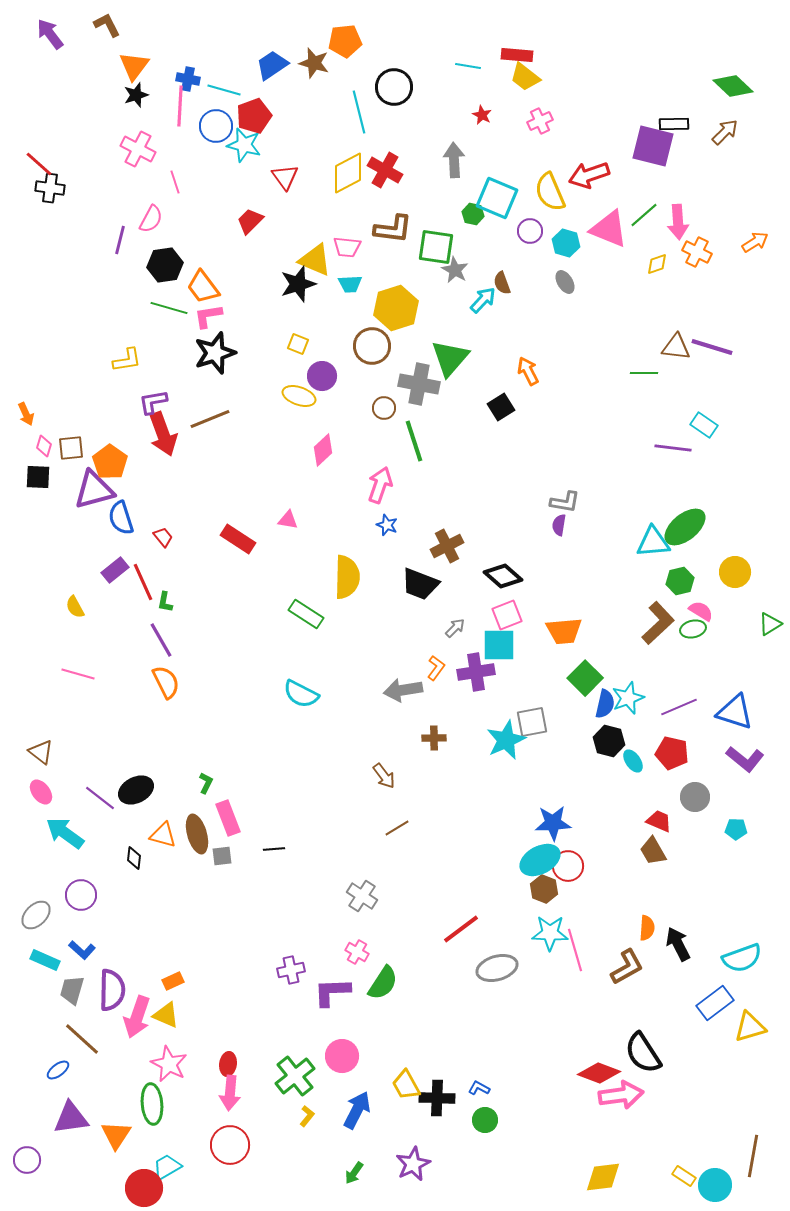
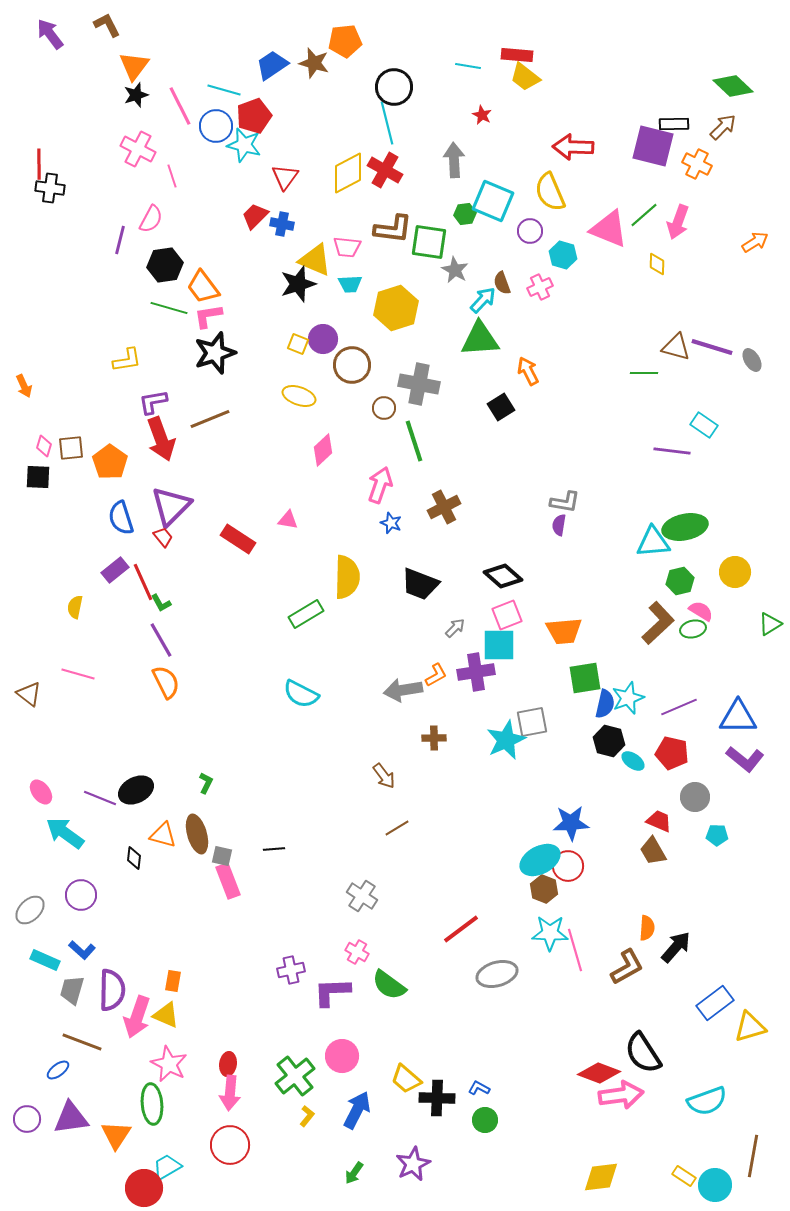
blue cross at (188, 79): moved 94 px right, 145 px down
pink line at (180, 106): rotated 30 degrees counterclockwise
cyan line at (359, 112): moved 28 px right, 11 px down
pink cross at (540, 121): moved 166 px down
brown arrow at (725, 132): moved 2 px left, 5 px up
red line at (39, 164): rotated 48 degrees clockwise
red arrow at (589, 175): moved 16 px left, 28 px up; rotated 21 degrees clockwise
red triangle at (285, 177): rotated 12 degrees clockwise
pink line at (175, 182): moved 3 px left, 6 px up
cyan square at (497, 198): moved 4 px left, 3 px down
green hexagon at (473, 214): moved 8 px left; rotated 20 degrees counterclockwise
red trapezoid at (250, 221): moved 5 px right, 5 px up
pink arrow at (678, 222): rotated 24 degrees clockwise
cyan hexagon at (566, 243): moved 3 px left, 12 px down
green square at (436, 247): moved 7 px left, 5 px up
orange cross at (697, 252): moved 88 px up
yellow diamond at (657, 264): rotated 70 degrees counterclockwise
gray ellipse at (565, 282): moved 187 px right, 78 px down
brown circle at (372, 346): moved 20 px left, 19 px down
brown triangle at (676, 347): rotated 8 degrees clockwise
green triangle at (450, 358): moved 30 px right, 19 px up; rotated 45 degrees clockwise
purple circle at (322, 376): moved 1 px right, 37 px up
orange arrow at (26, 414): moved 2 px left, 28 px up
red arrow at (163, 434): moved 2 px left, 5 px down
purple line at (673, 448): moved 1 px left, 3 px down
purple triangle at (94, 490): moved 77 px right, 16 px down; rotated 30 degrees counterclockwise
blue star at (387, 525): moved 4 px right, 2 px up
green ellipse at (685, 527): rotated 27 degrees clockwise
brown cross at (447, 546): moved 3 px left, 39 px up
green L-shape at (165, 602): moved 4 px left, 1 px down; rotated 40 degrees counterclockwise
yellow semicircle at (75, 607): rotated 40 degrees clockwise
green rectangle at (306, 614): rotated 64 degrees counterclockwise
orange L-shape at (436, 668): moved 7 px down; rotated 25 degrees clockwise
green square at (585, 678): rotated 36 degrees clockwise
blue triangle at (735, 712): moved 3 px right, 5 px down; rotated 18 degrees counterclockwise
brown triangle at (41, 752): moved 12 px left, 58 px up
cyan ellipse at (633, 761): rotated 20 degrees counterclockwise
purple line at (100, 798): rotated 16 degrees counterclockwise
pink rectangle at (228, 818): moved 63 px down
blue star at (553, 823): moved 18 px right
cyan pentagon at (736, 829): moved 19 px left, 6 px down
gray square at (222, 856): rotated 20 degrees clockwise
gray ellipse at (36, 915): moved 6 px left, 5 px up
black arrow at (678, 944): moved 2 px left, 3 px down; rotated 68 degrees clockwise
cyan semicircle at (742, 958): moved 35 px left, 143 px down
gray ellipse at (497, 968): moved 6 px down
orange rectangle at (173, 981): rotated 55 degrees counterclockwise
green semicircle at (383, 983): moved 6 px right, 2 px down; rotated 93 degrees clockwise
brown line at (82, 1039): moved 3 px down; rotated 21 degrees counterclockwise
yellow trapezoid at (406, 1085): moved 6 px up; rotated 20 degrees counterclockwise
purple circle at (27, 1160): moved 41 px up
yellow diamond at (603, 1177): moved 2 px left
